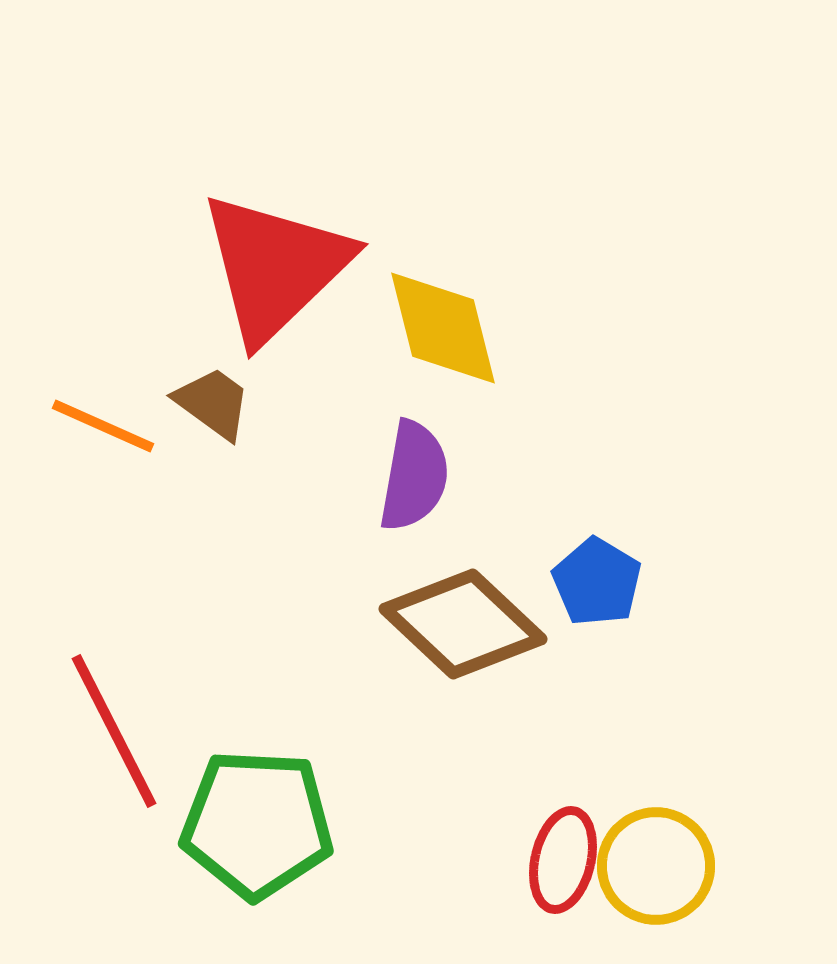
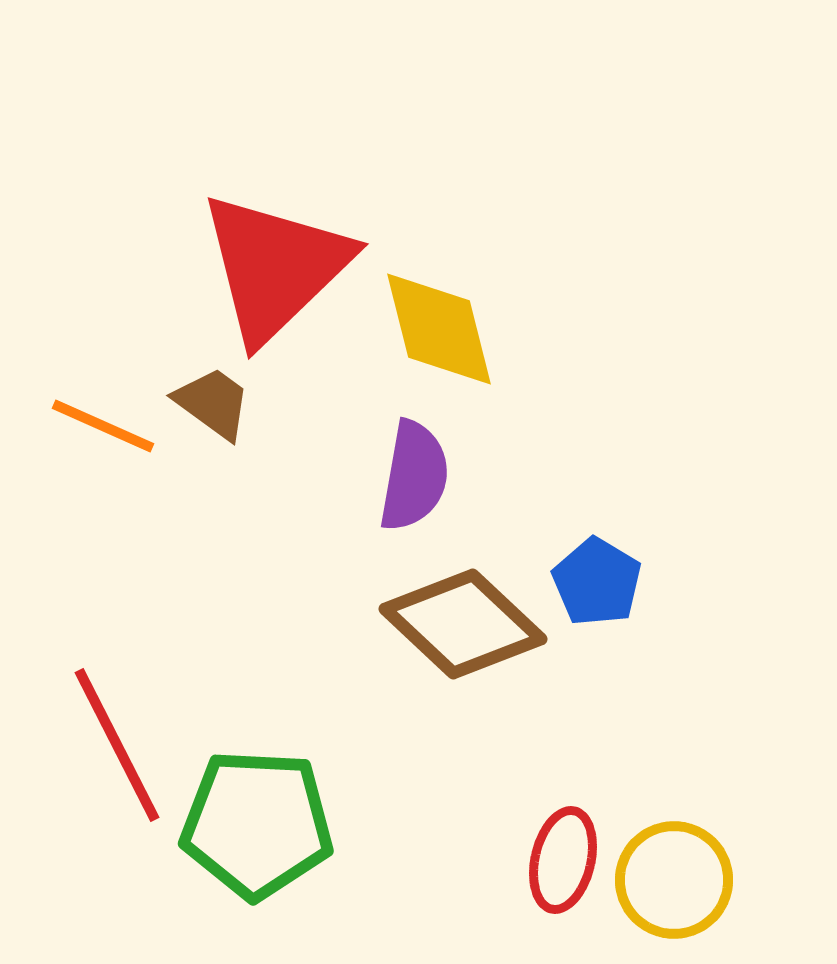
yellow diamond: moved 4 px left, 1 px down
red line: moved 3 px right, 14 px down
yellow circle: moved 18 px right, 14 px down
